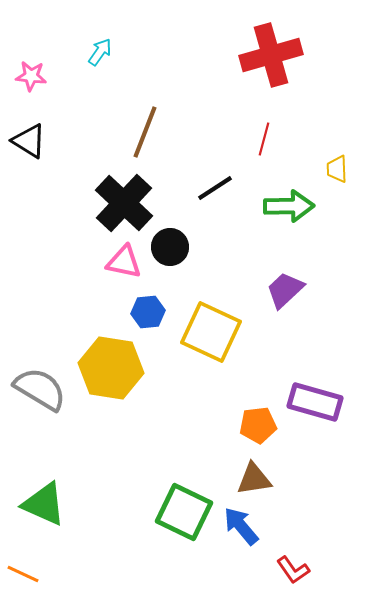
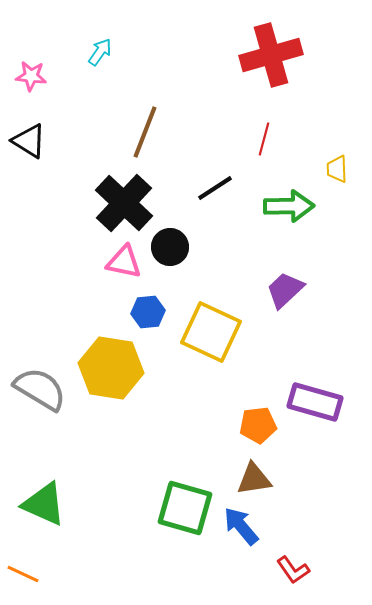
green square: moved 1 px right, 4 px up; rotated 10 degrees counterclockwise
